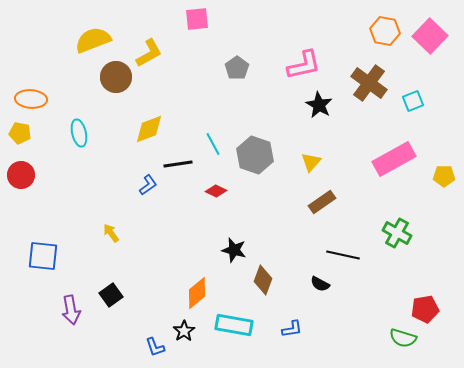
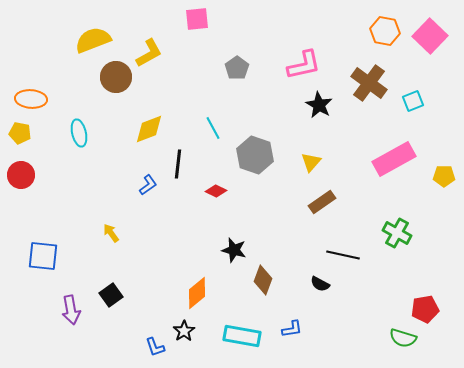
cyan line at (213, 144): moved 16 px up
black line at (178, 164): rotated 76 degrees counterclockwise
cyan rectangle at (234, 325): moved 8 px right, 11 px down
